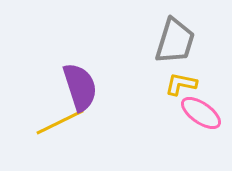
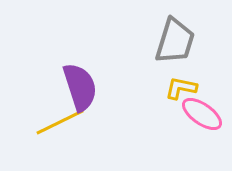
yellow L-shape: moved 4 px down
pink ellipse: moved 1 px right, 1 px down
